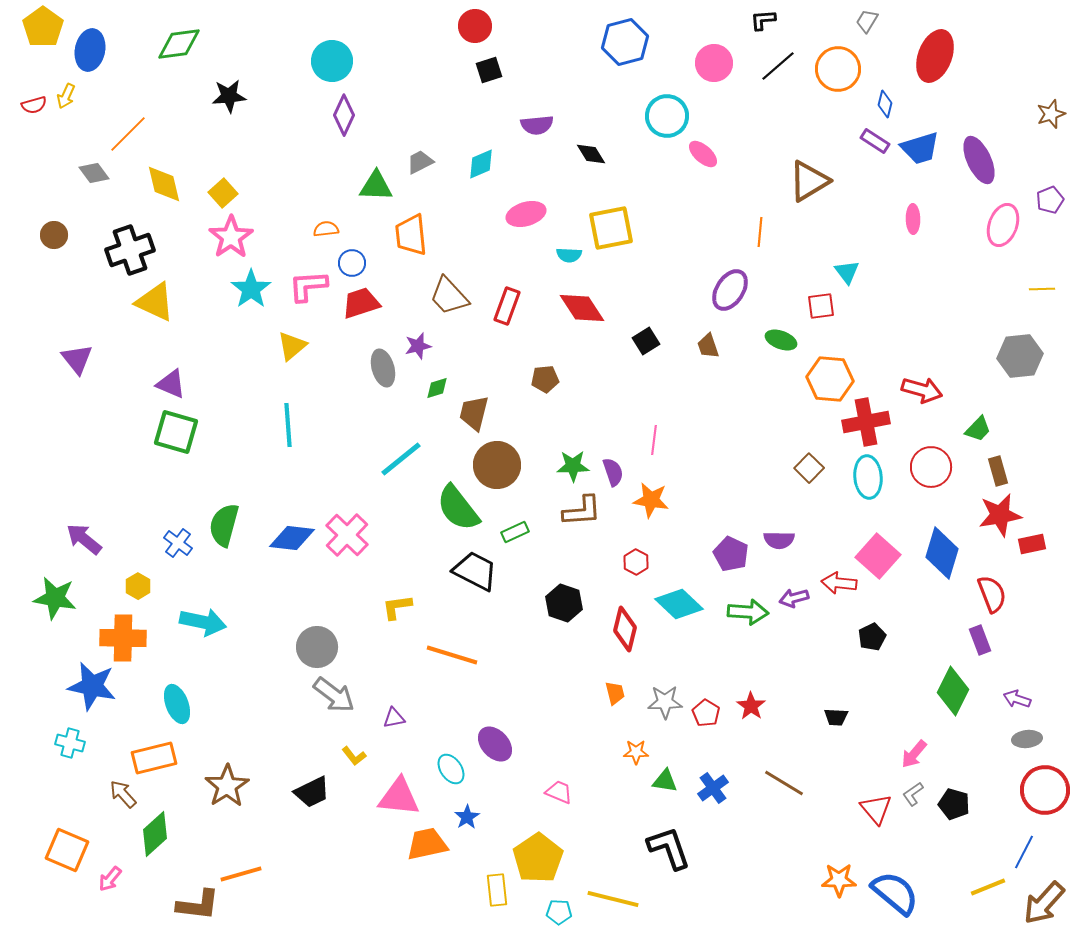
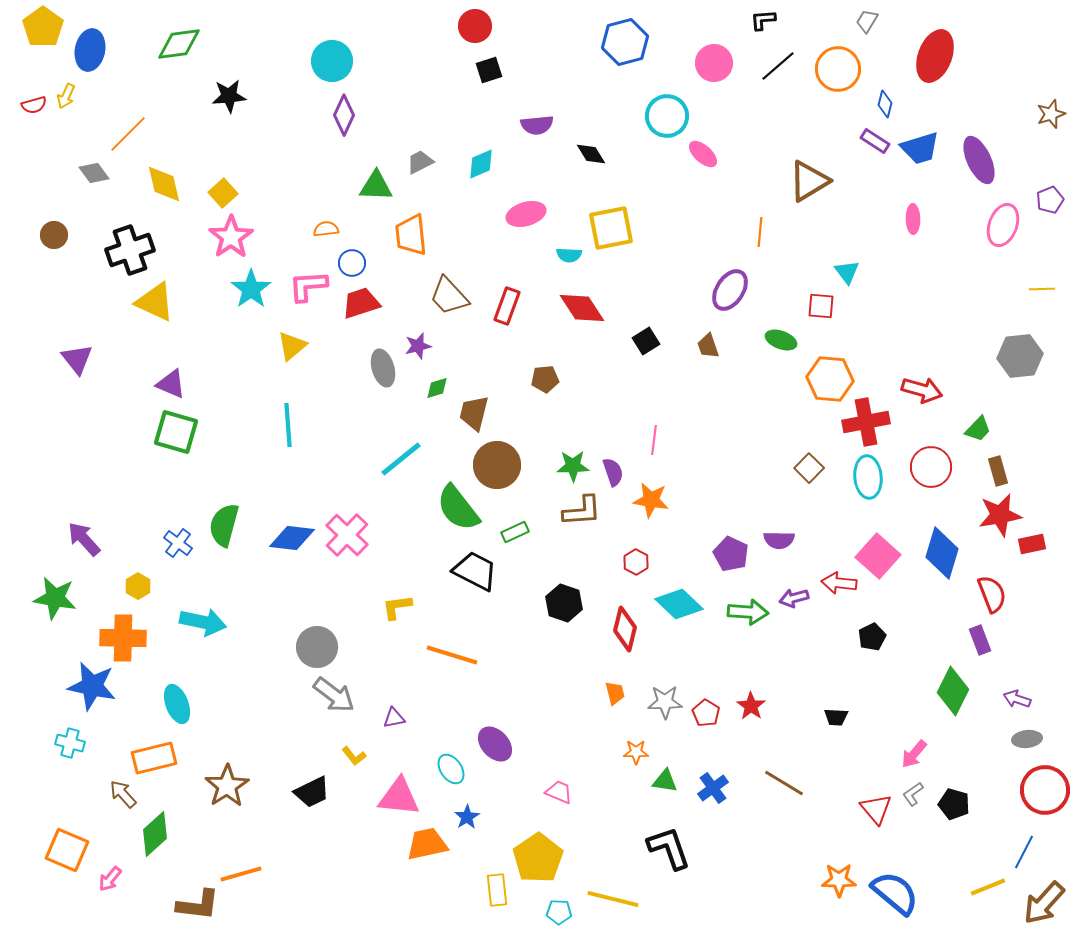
red square at (821, 306): rotated 12 degrees clockwise
purple arrow at (84, 539): rotated 9 degrees clockwise
